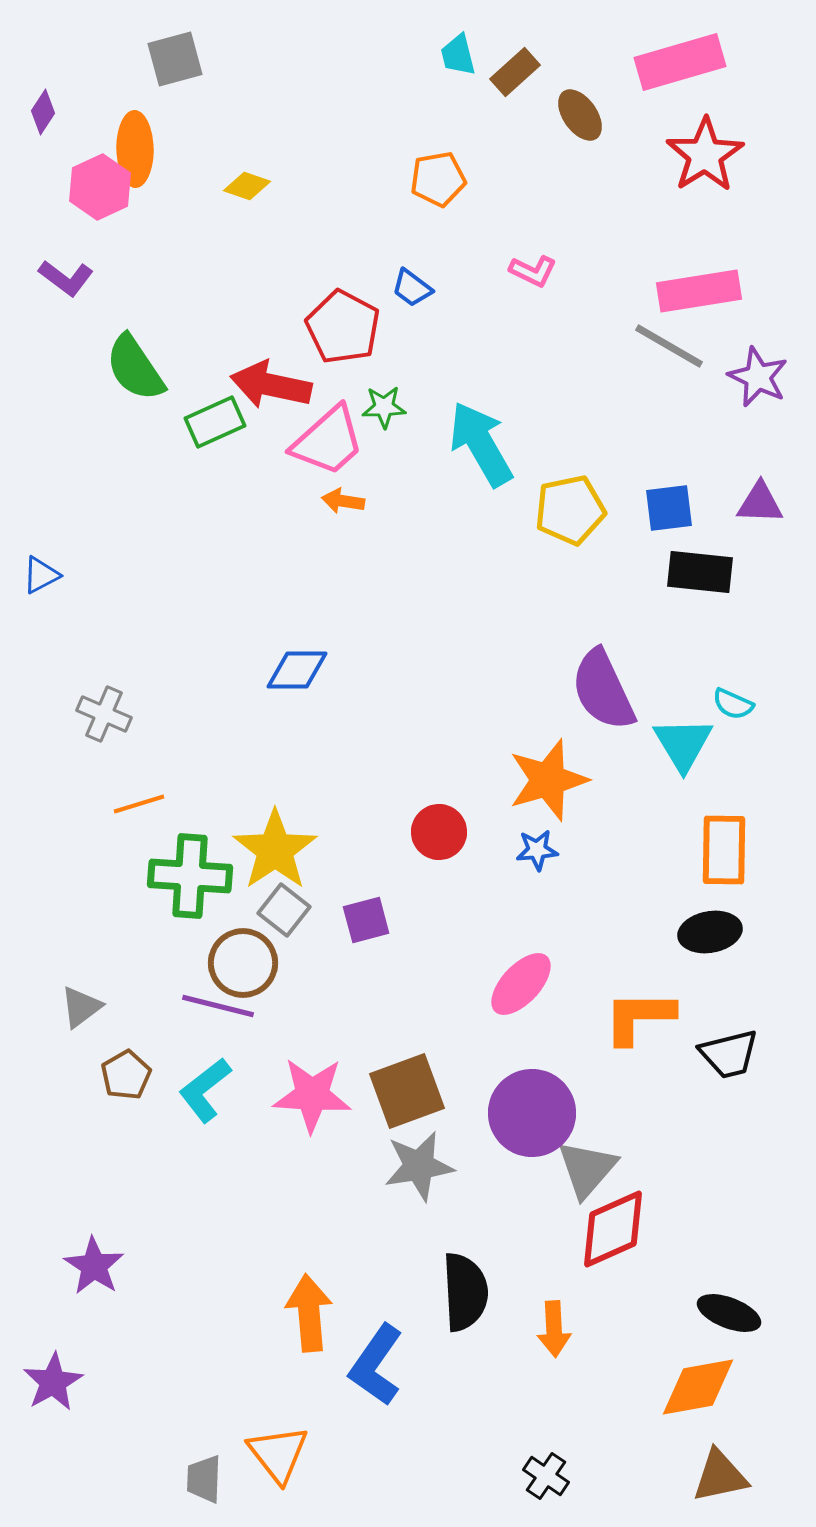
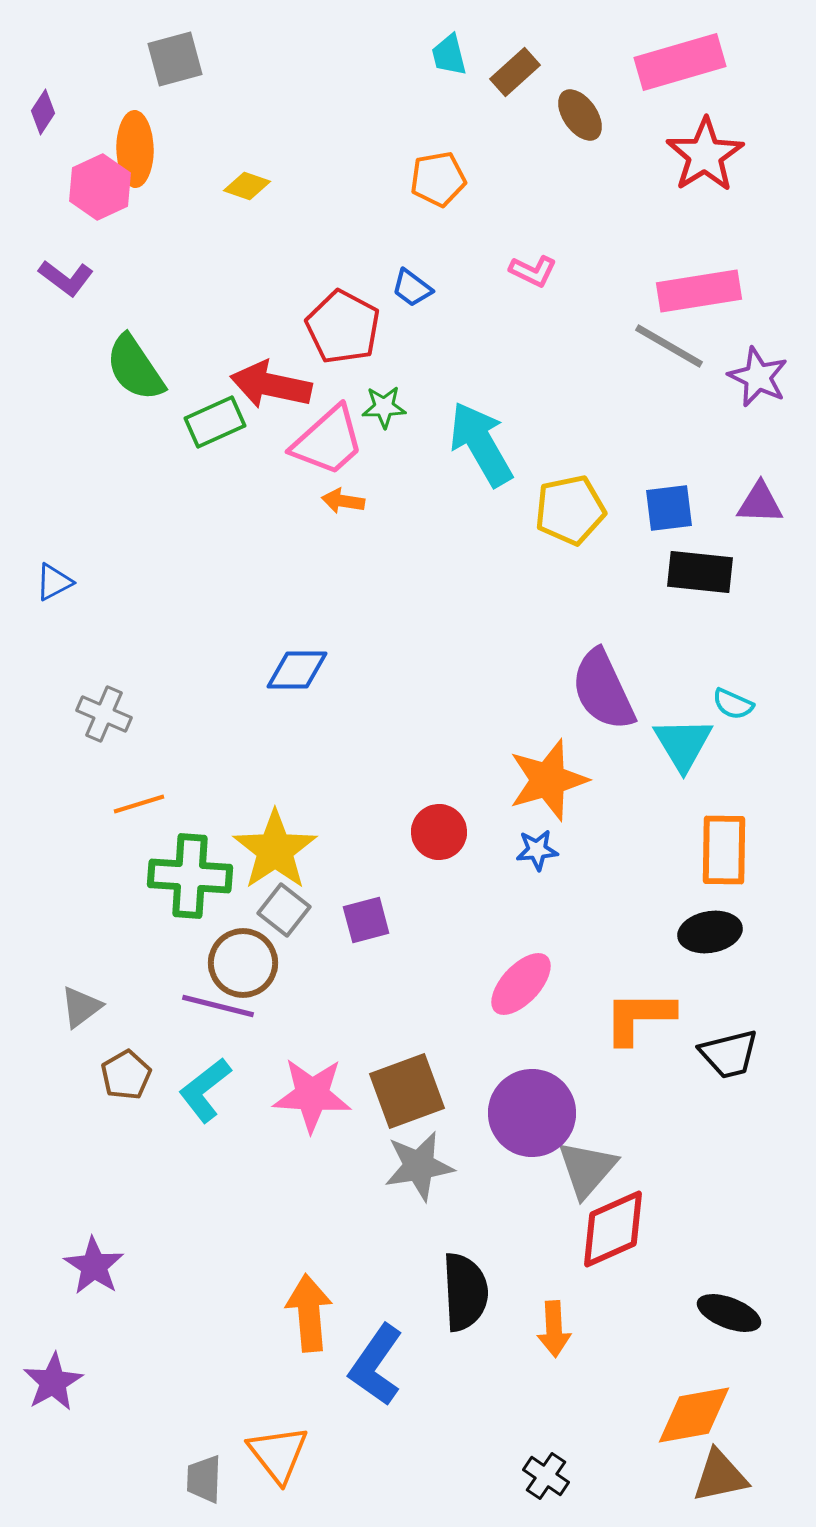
cyan trapezoid at (458, 55): moved 9 px left
blue triangle at (41, 575): moved 13 px right, 7 px down
orange diamond at (698, 1387): moved 4 px left, 28 px down
